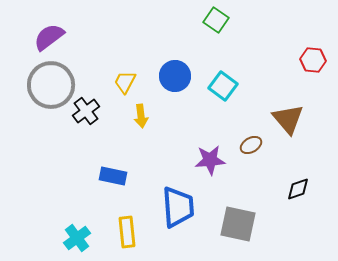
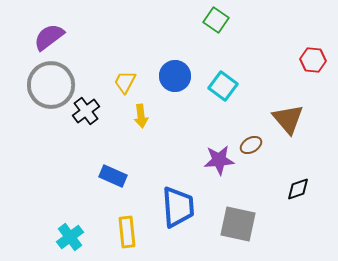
purple star: moved 9 px right
blue rectangle: rotated 12 degrees clockwise
cyan cross: moved 7 px left, 1 px up
